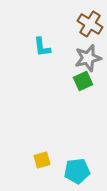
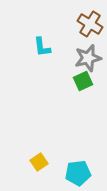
yellow square: moved 3 px left, 2 px down; rotated 18 degrees counterclockwise
cyan pentagon: moved 1 px right, 2 px down
